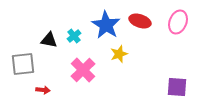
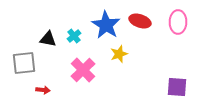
pink ellipse: rotated 20 degrees counterclockwise
black triangle: moved 1 px left, 1 px up
gray square: moved 1 px right, 1 px up
